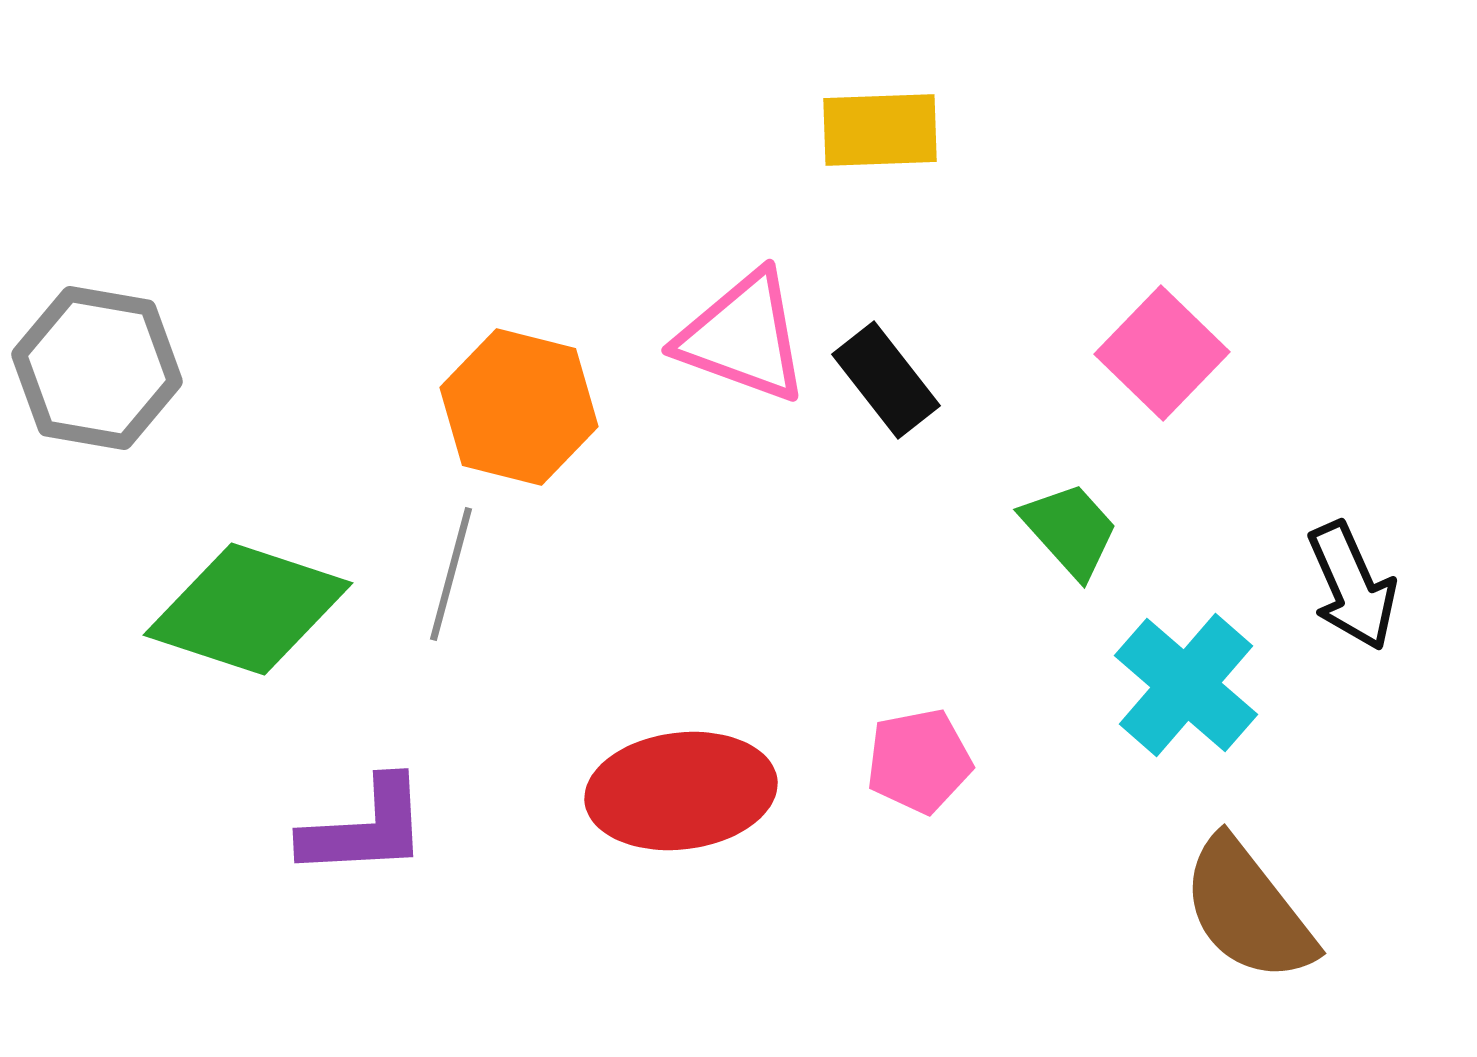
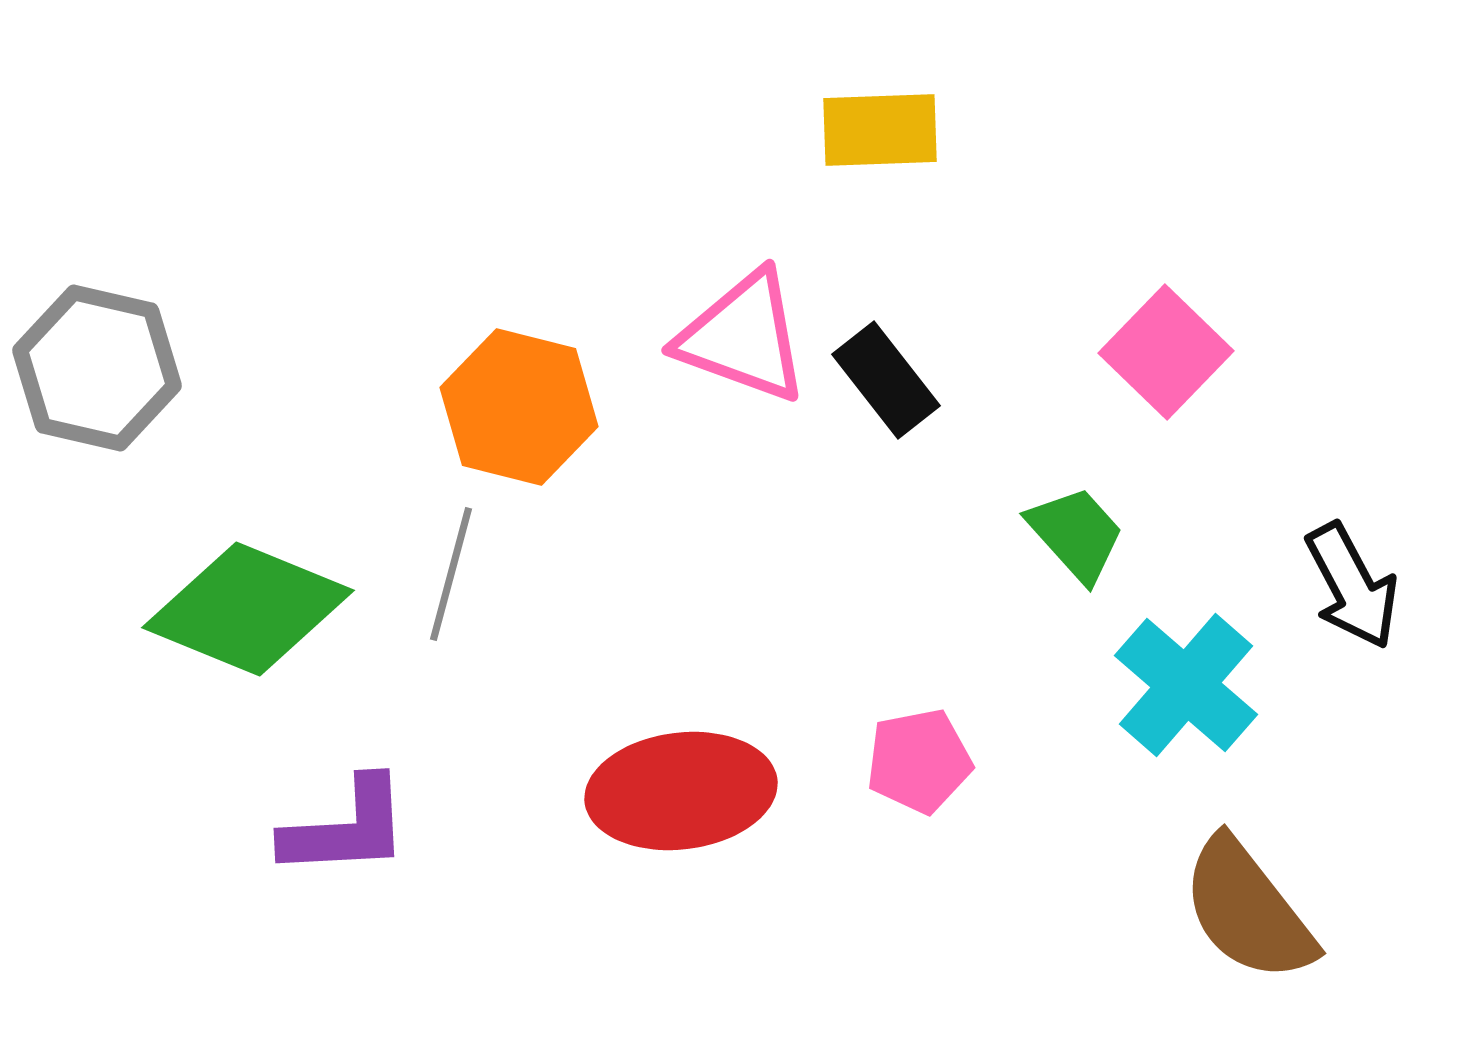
pink square: moved 4 px right, 1 px up
gray hexagon: rotated 3 degrees clockwise
green trapezoid: moved 6 px right, 4 px down
black arrow: rotated 4 degrees counterclockwise
green diamond: rotated 4 degrees clockwise
purple L-shape: moved 19 px left
